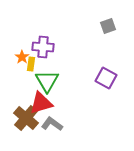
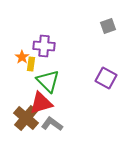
purple cross: moved 1 px right, 1 px up
green triangle: moved 1 px right; rotated 15 degrees counterclockwise
